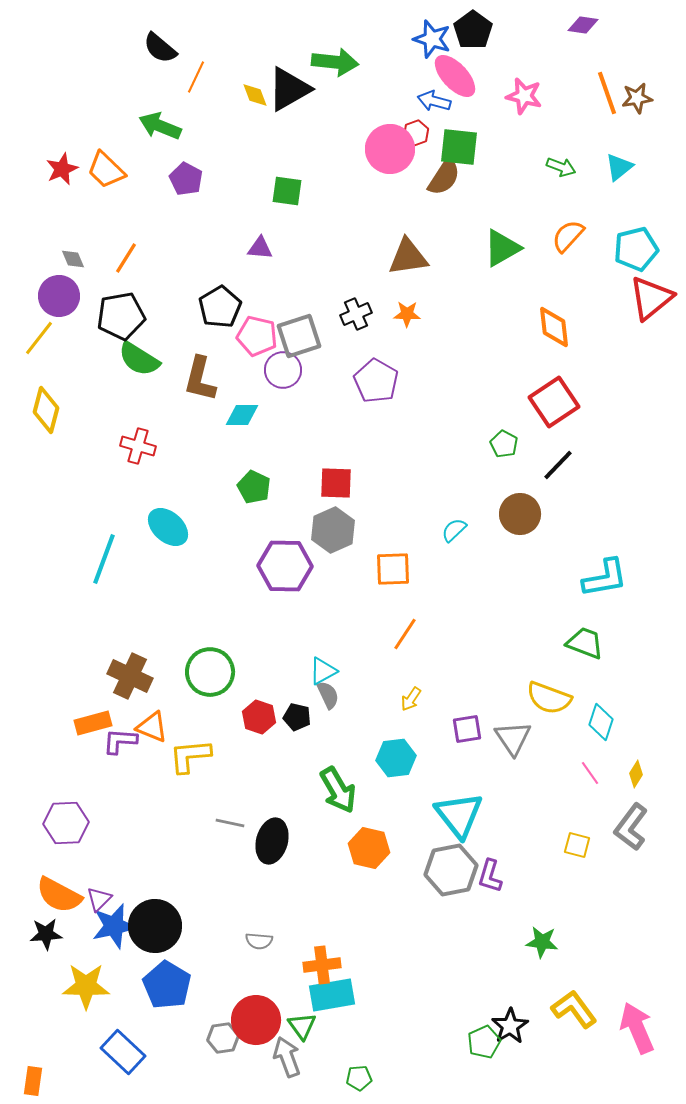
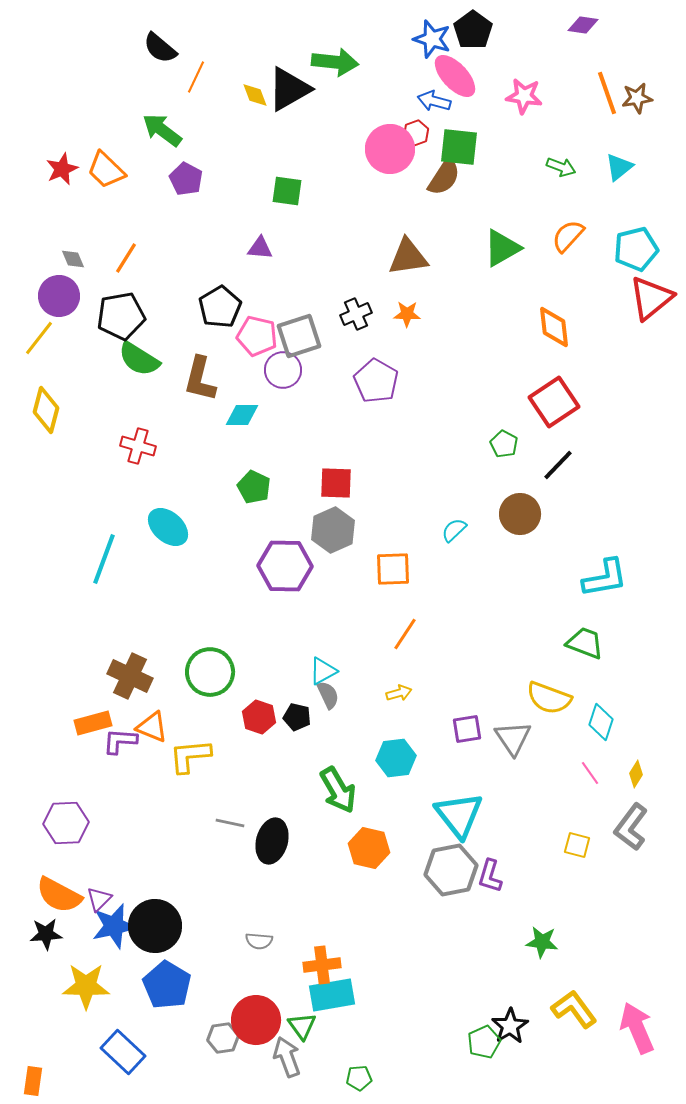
pink star at (524, 96): rotated 6 degrees counterclockwise
green arrow at (160, 126): moved 2 px right, 4 px down; rotated 15 degrees clockwise
yellow arrow at (411, 699): moved 12 px left, 6 px up; rotated 140 degrees counterclockwise
